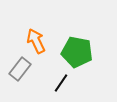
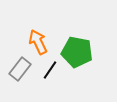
orange arrow: moved 2 px right, 1 px down
black line: moved 11 px left, 13 px up
